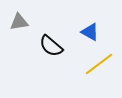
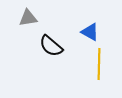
gray triangle: moved 9 px right, 4 px up
yellow line: rotated 52 degrees counterclockwise
